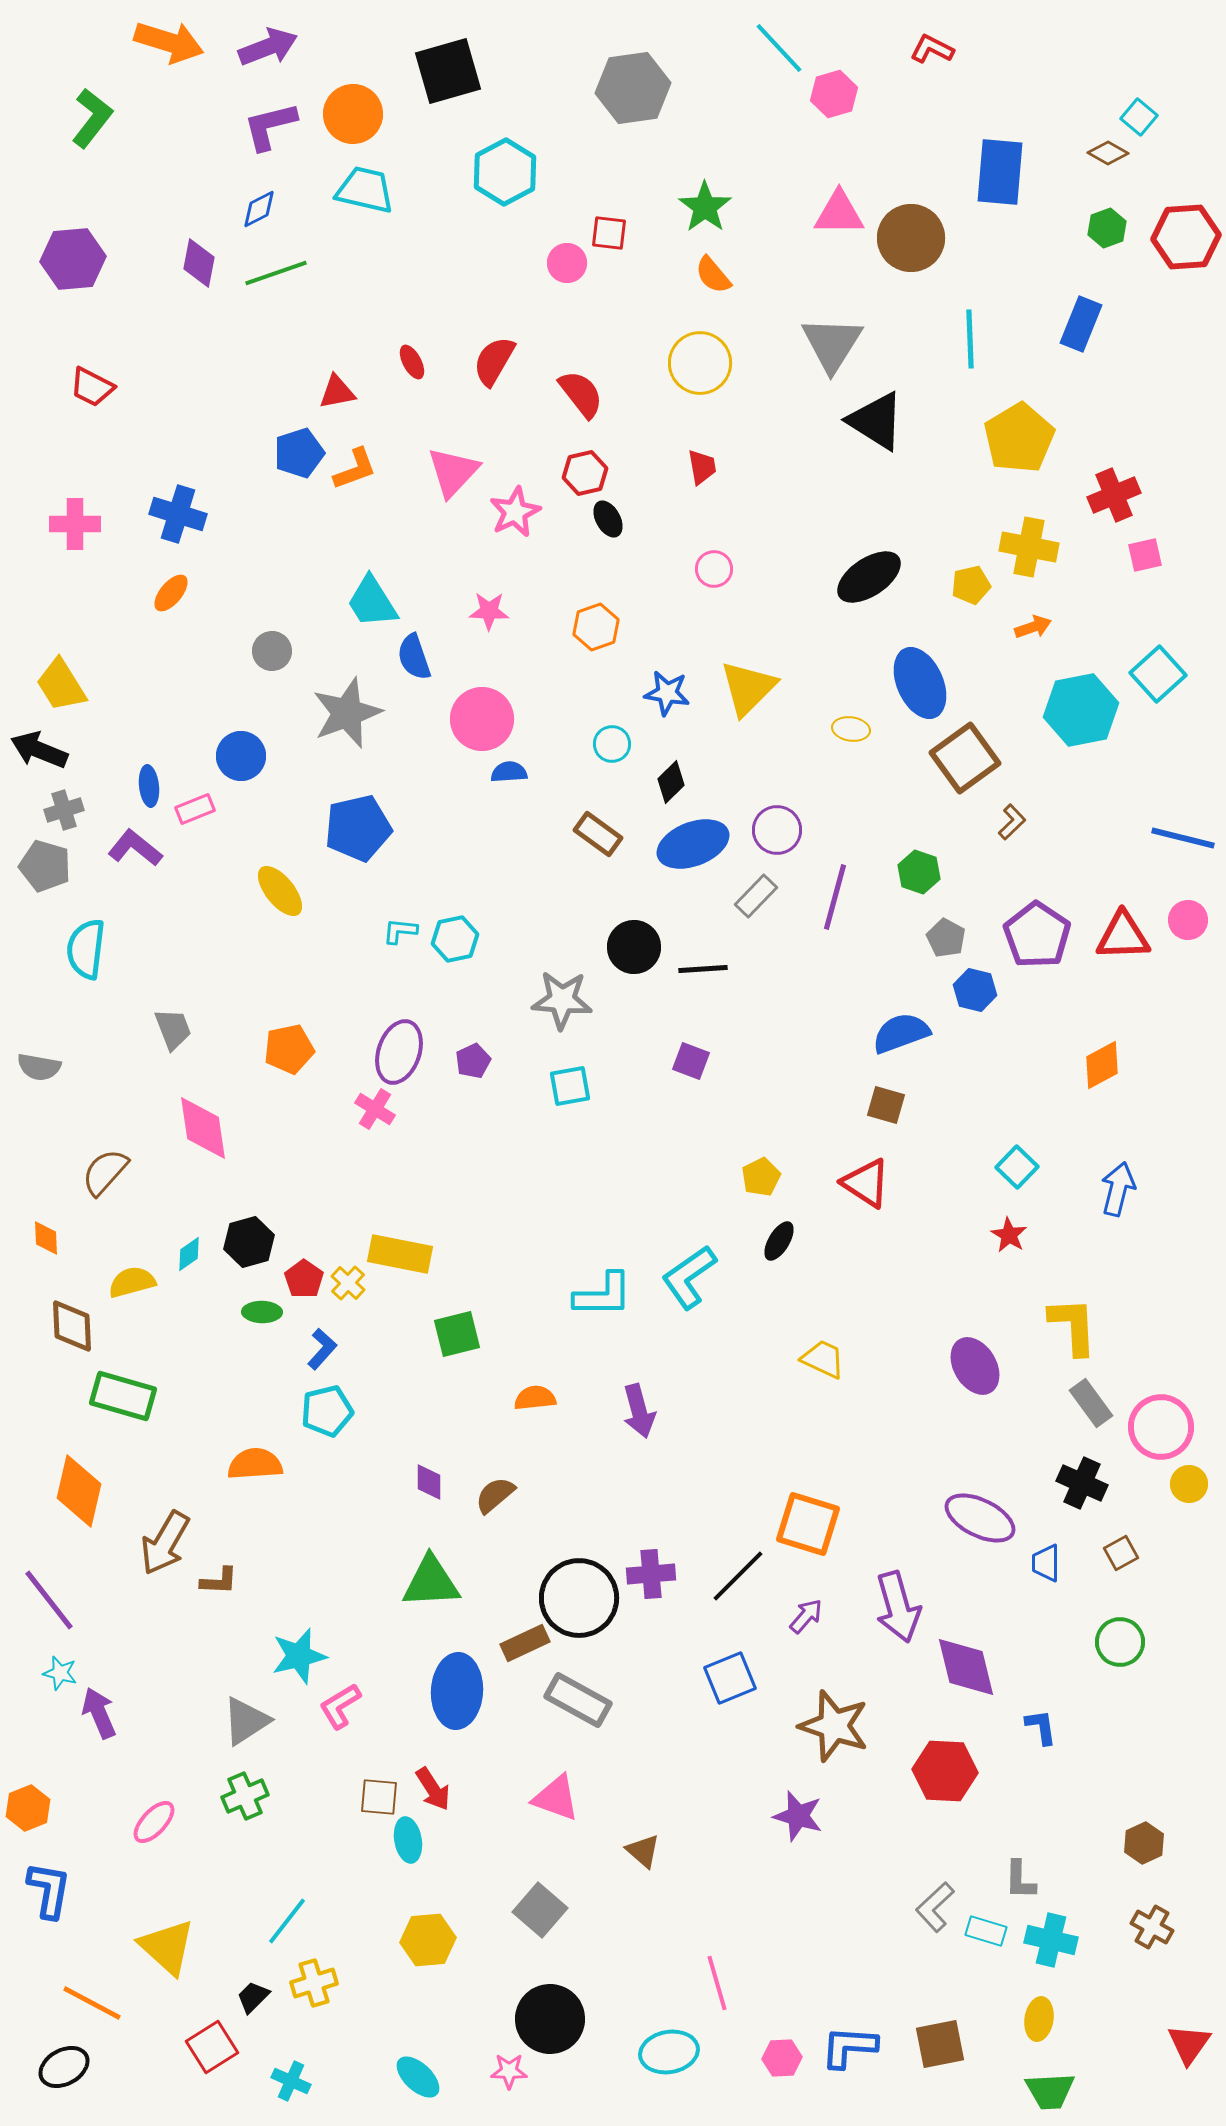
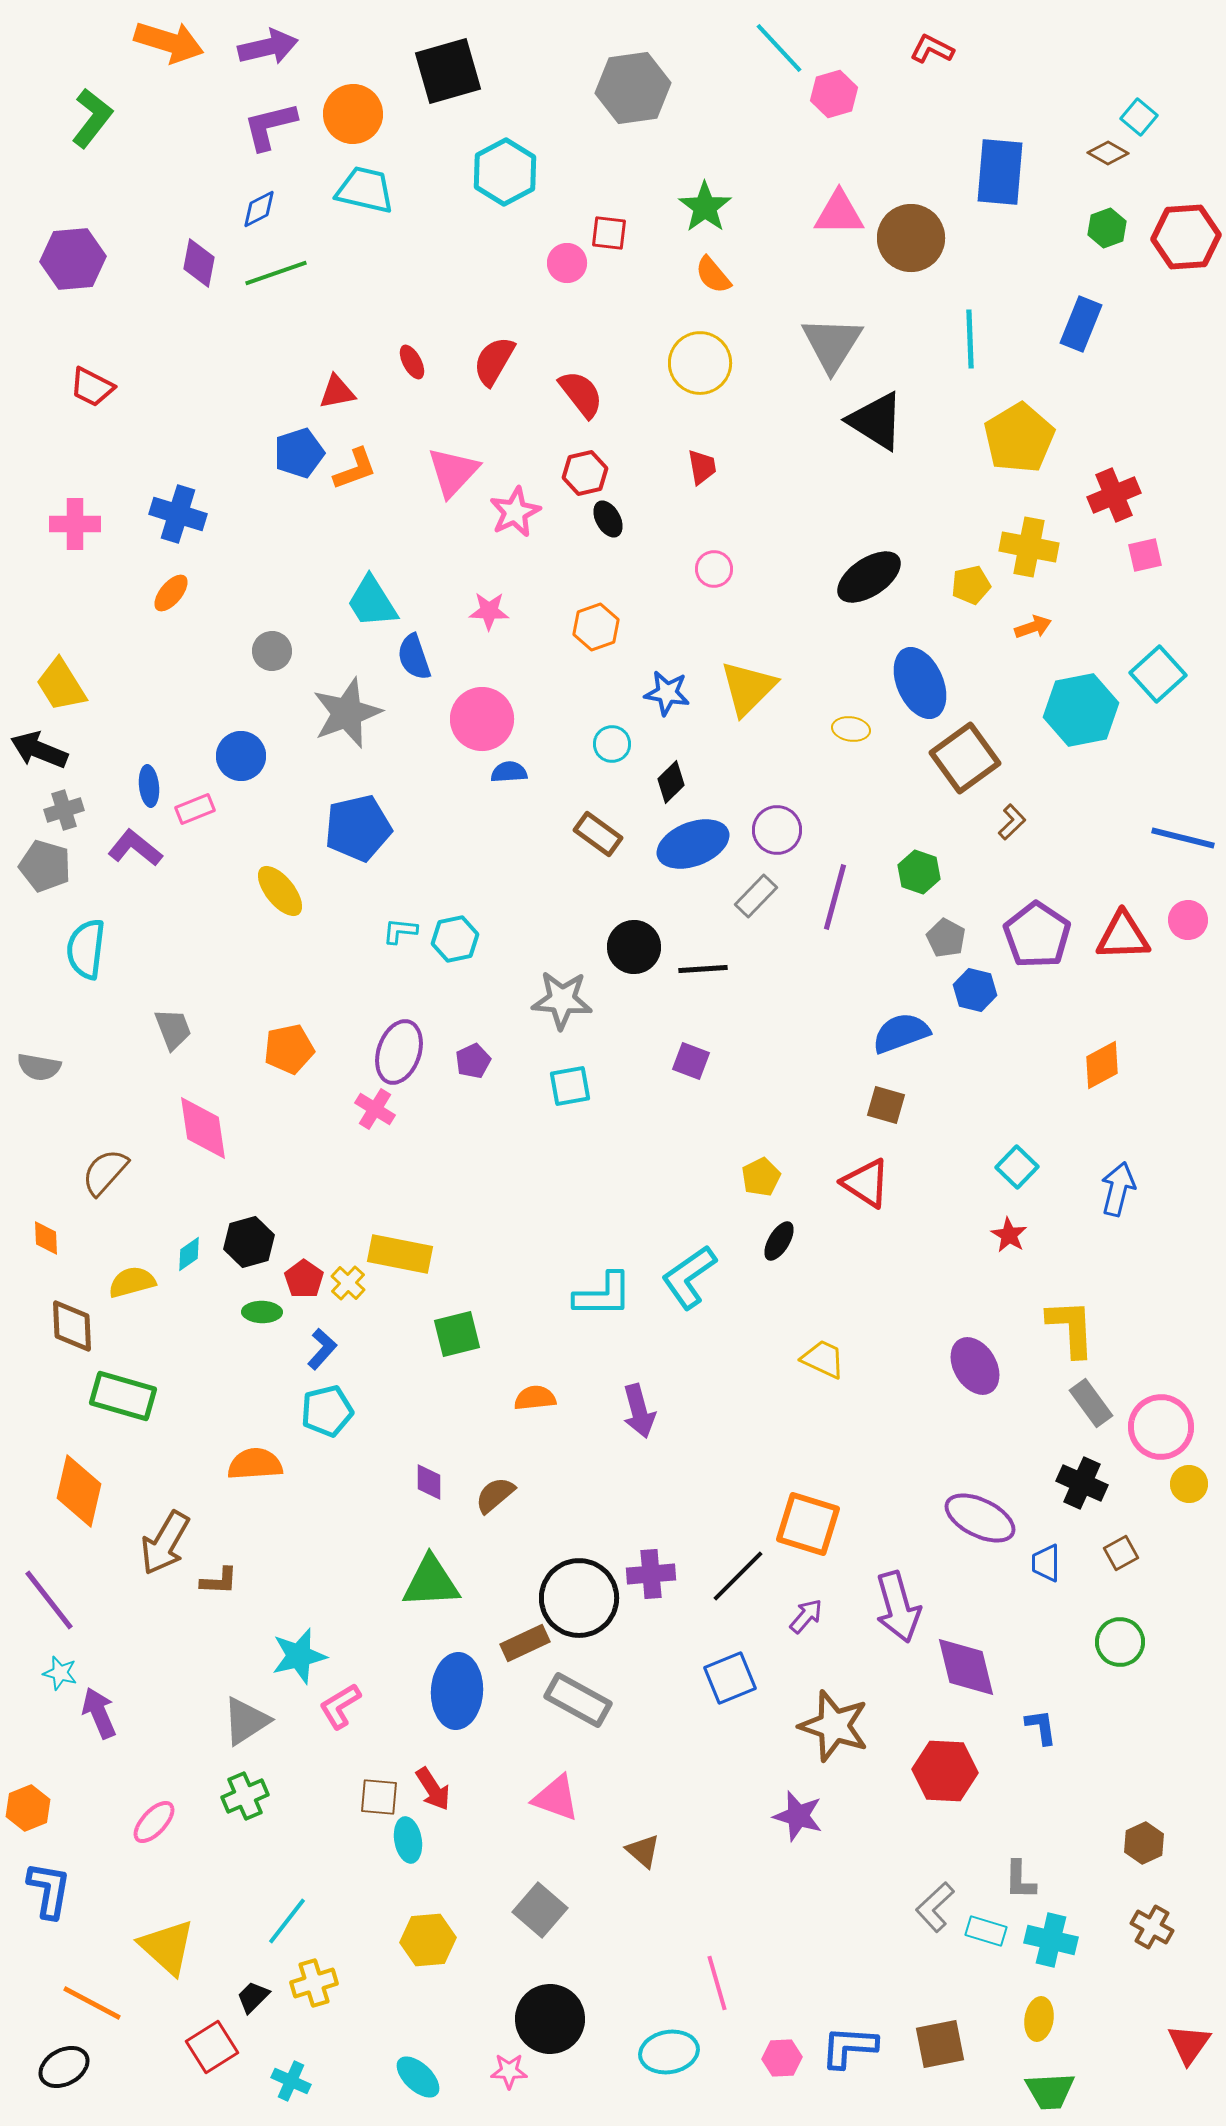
purple arrow at (268, 47): rotated 8 degrees clockwise
yellow L-shape at (1073, 1326): moved 2 px left, 2 px down
